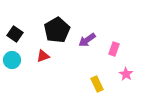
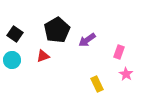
pink rectangle: moved 5 px right, 3 px down
